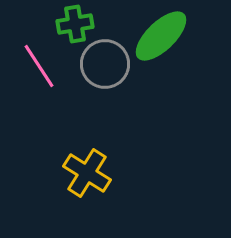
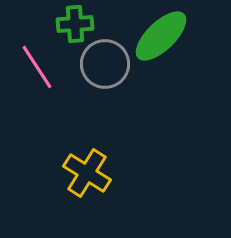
green cross: rotated 6 degrees clockwise
pink line: moved 2 px left, 1 px down
